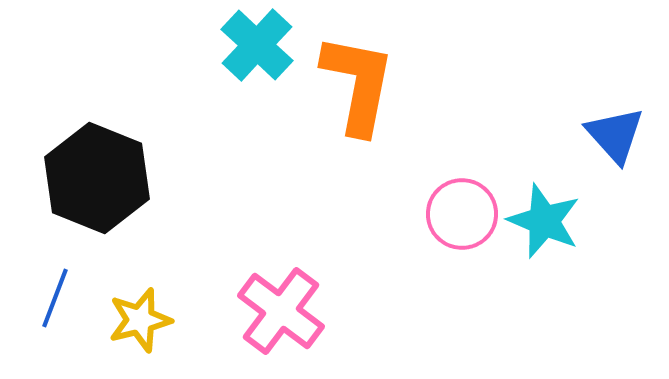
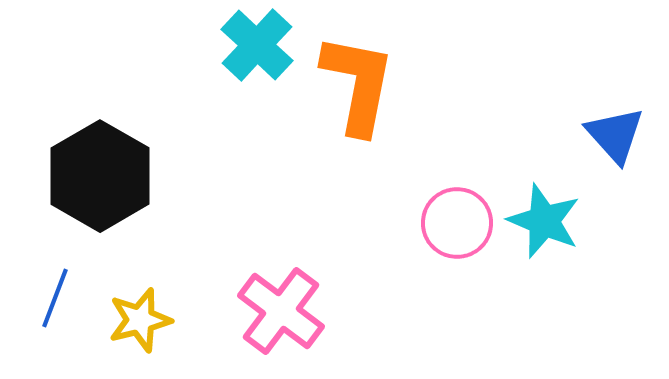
black hexagon: moved 3 px right, 2 px up; rotated 8 degrees clockwise
pink circle: moved 5 px left, 9 px down
